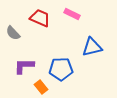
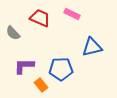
orange rectangle: moved 2 px up
